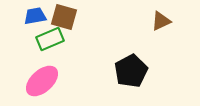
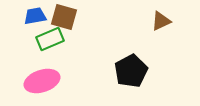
pink ellipse: rotated 24 degrees clockwise
